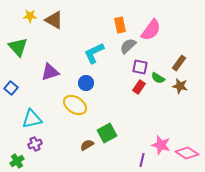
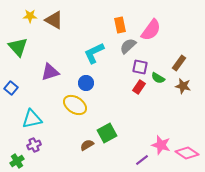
brown star: moved 3 px right
purple cross: moved 1 px left, 1 px down
purple line: rotated 40 degrees clockwise
